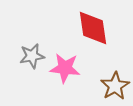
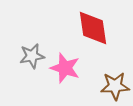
pink star: rotated 12 degrees clockwise
brown star: rotated 28 degrees clockwise
